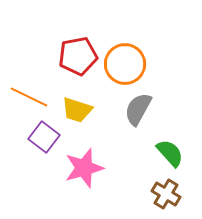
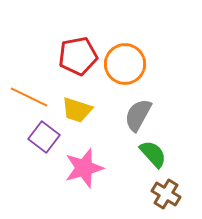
gray semicircle: moved 6 px down
green semicircle: moved 17 px left, 1 px down
